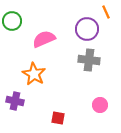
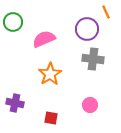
green circle: moved 1 px right, 1 px down
gray cross: moved 4 px right, 1 px up
orange star: moved 16 px right; rotated 10 degrees clockwise
purple cross: moved 2 px down
pink circle: moved 10 px left
red square: moved 7 px left
